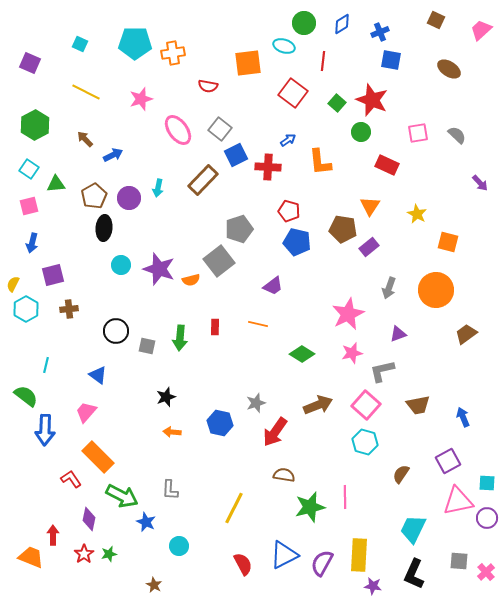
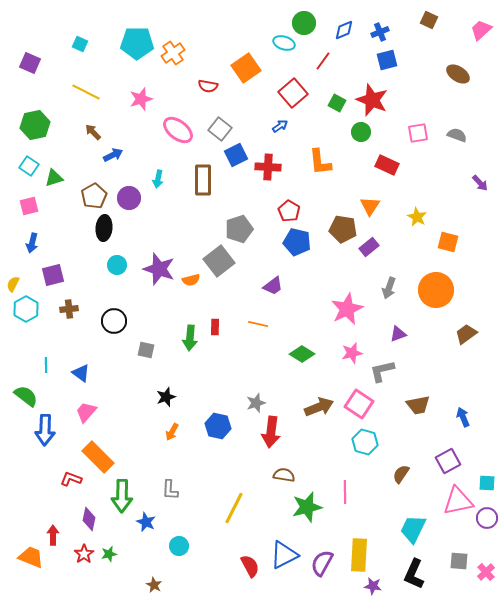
brown square at (436, 20): moved 7 px left
blue diamond at (342, 24): moved 2 px right, 6 px down; rotated 10 degrees clockwise
cyan pentagon at (135, 43): moved 2 px right
cyan ellipse at (284, 46): moved 3 px up
orange cross at (173, 53): rotated 25 degrees counterclockwise
blue square at (391, 60): moved 4 px left; rotated 25 degrees counterclockwise
red line at (323, 61): rotated 30 degrees clockwise
orange square at (248, 63): moved 2 px left, 5 px down; rotated 28 degrees counterclockwise
brown ellipse at (449, 69): moved 9 px right, 5 px down
red square at (293, 93): rotated 12 degrees clockwise
green square at (337, 103): rotated 12 degrees counterclockwise
green hexagon at (35, 125): rotated 16 degrees clockwise
pink ellipse at (178, 130): rotated 16 degrees counterclockwise
gray semicircle at (457, 135): rotated 24 degrees counterclockwise
brown arrow at (85, 139): moved 8 px right, 7 px up
blue arrow at (288, 140): moved 8 px left, 14 px up
cyan square at (29, 169): moved 3 px up
brown rectangle at (203, 180): rotated 44 degrees counterclockwise
green triangle at (56, 184): moved 2 px left, 6 px up; rotated 12 degrees counterclockwise
cyan arrow at (158, 188): moved 9 px up
red pentagon at (289, 211): rotated 15 degrees clockwise
yellow star at (417, 214): moved 3 px down
cyan circle at (121, 265): moved 4 px left
pink star at (348, 314): moved 1 px left, 5 px up
black circle at (116, 331): moved 2 px left, 10 px up
green arrow at (180, 338): moved 10 px right
gray square at (147, 346): moved 1 px left, 4 px down
cyan line at (46, 365): rotated 14 degrees counterclockwise
blue triangle at (98, 375): moved 17 px left, 2 px up
brown arrow at (318, 405): moved 1 px right, 2 px down
pink square at (366, 405): moved 7 px left, 1 px up; rotated 8 degrees counterclockwise
blue hexagon at (220, 423): moved 2 px left, 3 px down
orange arrow at (172, 432): rotated 66 degrees counterclockwise
red arrow at (275, 432): moved 4 px left; rotated 28 degrees counterclockwise
red L-shape at (71, 479): rotated 35 degrees counterclockwise
green arrow at (122, 496): rotated 64 degrees clockwise
pink line at (345, 497): moved 5 px up
green star at (310, 507): moved 3 px left
red semicircle at (243, 564): moved 7 px right, 2 px down
